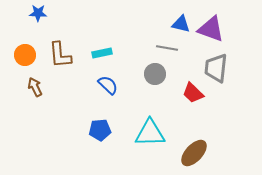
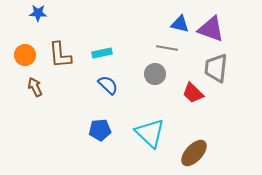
blue triangle: moved 1 px left
cyan triangle: rotated 44 degrees clockwise
